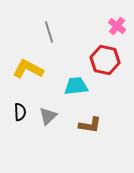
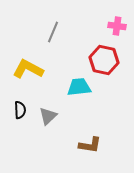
pink cross: rotated 30 degrees counterclockwise
gray line: moved 4 px right; rotated 40 degrees clockwise
red hexagon: moved 1 px left
cyan trapezoid: moved 3 px right, 1 px down
black semicircle: moved 2 px up
brown L-shape: moved 20 px down
